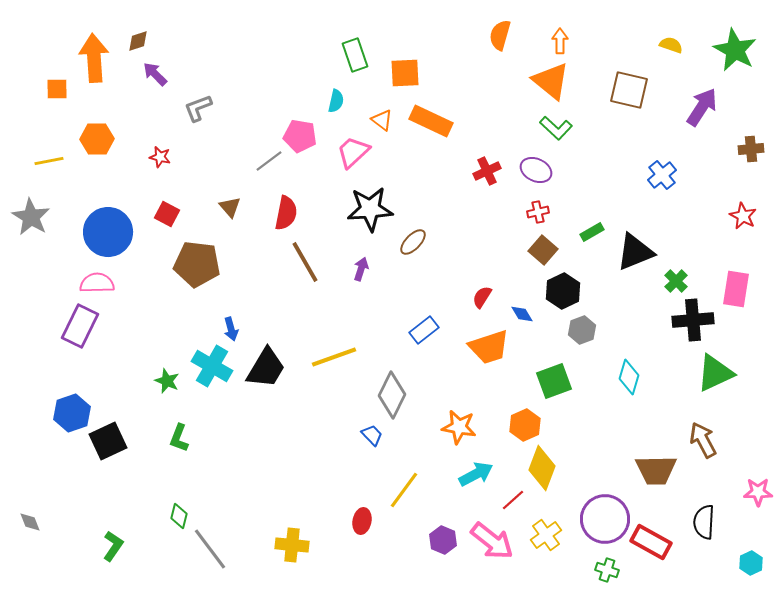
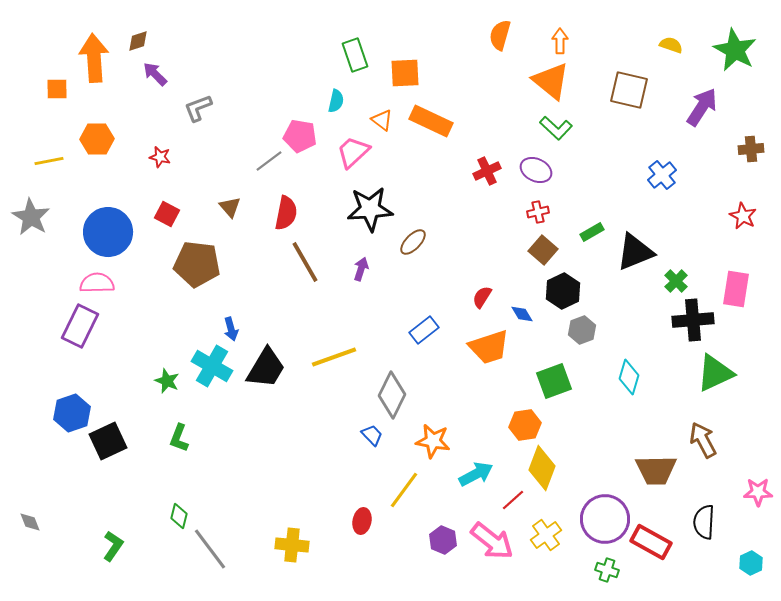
orange hexagon at (525, 425): rotated 16 degrees clockwise
orange star at (459, 427): moved 26 px left, 14 px down
